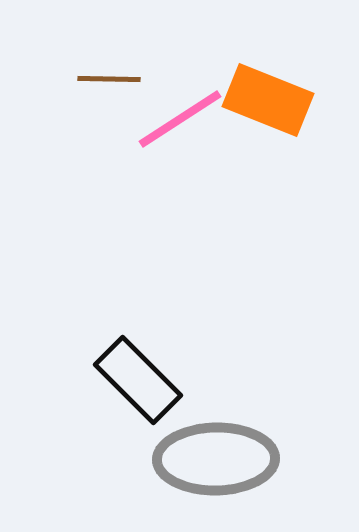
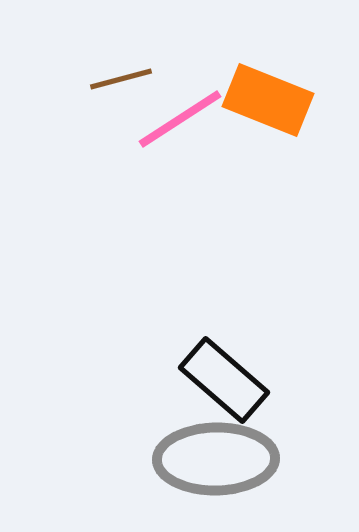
brown line: moved 12 px right; rotated 16 degrees counterclockwise
black rectangle: moved 86 px right; rotated 4 degrees counterclockwise
